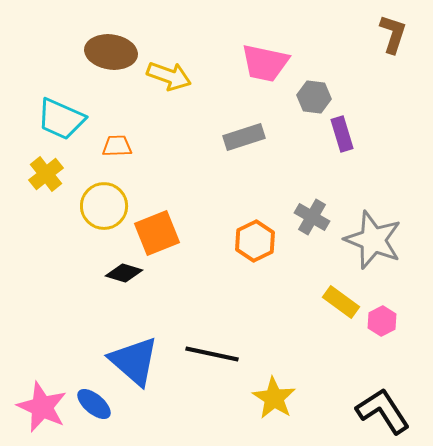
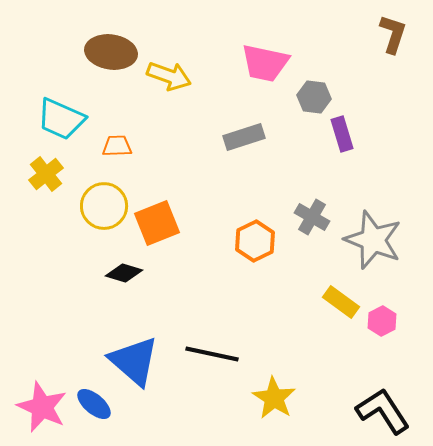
orange square: moved 10 px up
